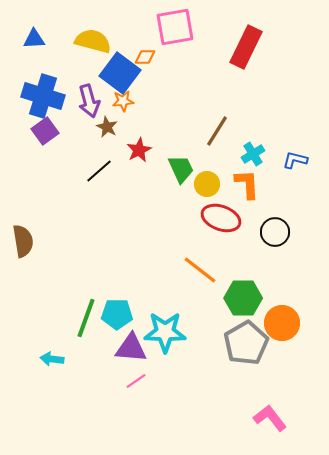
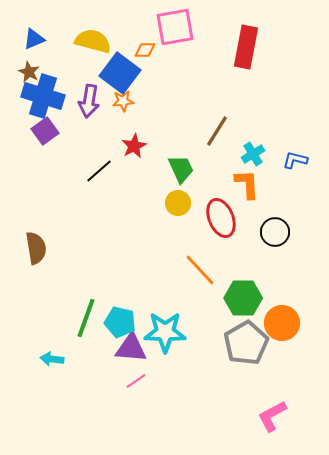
blue triangle: rotated 20 degrees counterclockwise
red rectangle: rotated 15 degrees counterclockwise
orange diamond: moved 7 px up
purple arrow: rotated 24 degrees clockwise
brown star: moved 78 px left, 55 px up
red star: moved 5 px left, 4 px up
yellow circle: moved 29 px left, 19 px down
red ellipse: rotated 48 degrees clockwise
brown semicircle: moved 13 px right, 7 px down
orange line: rotated 9 degrees clockwise
cyan pentagon: moved 3 px right, 8 px down; rotated 12 degrees clockwise
pink L-shape: moved 2 px right, 2 px up; rotated 80 degrees counterclockwise
